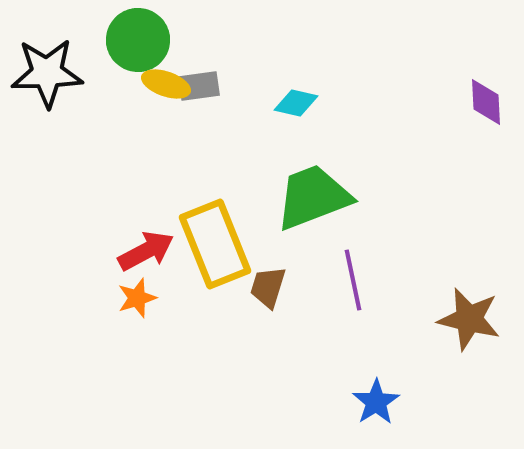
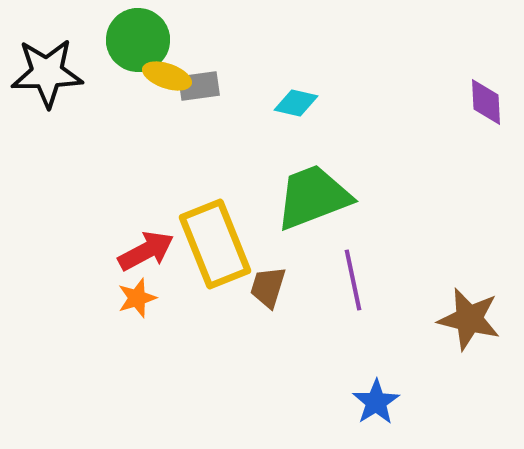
yellow ellipse: moved 1 px right, 8 px up
